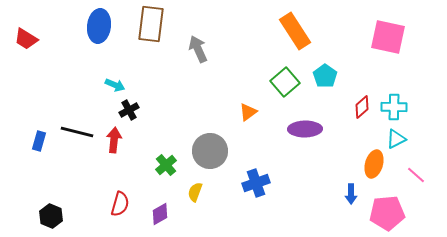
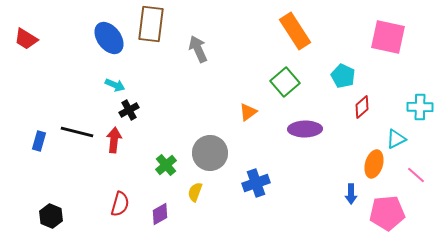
blue ellipse: moved 10 px right, 12 px down; rotated 44 degrees counterclockwise
cyan pentagon: moved 18 px right; rotated 10 degrees counterclockwise
cyan cross: moved 26 px right
gray circle: moved 2 px down
